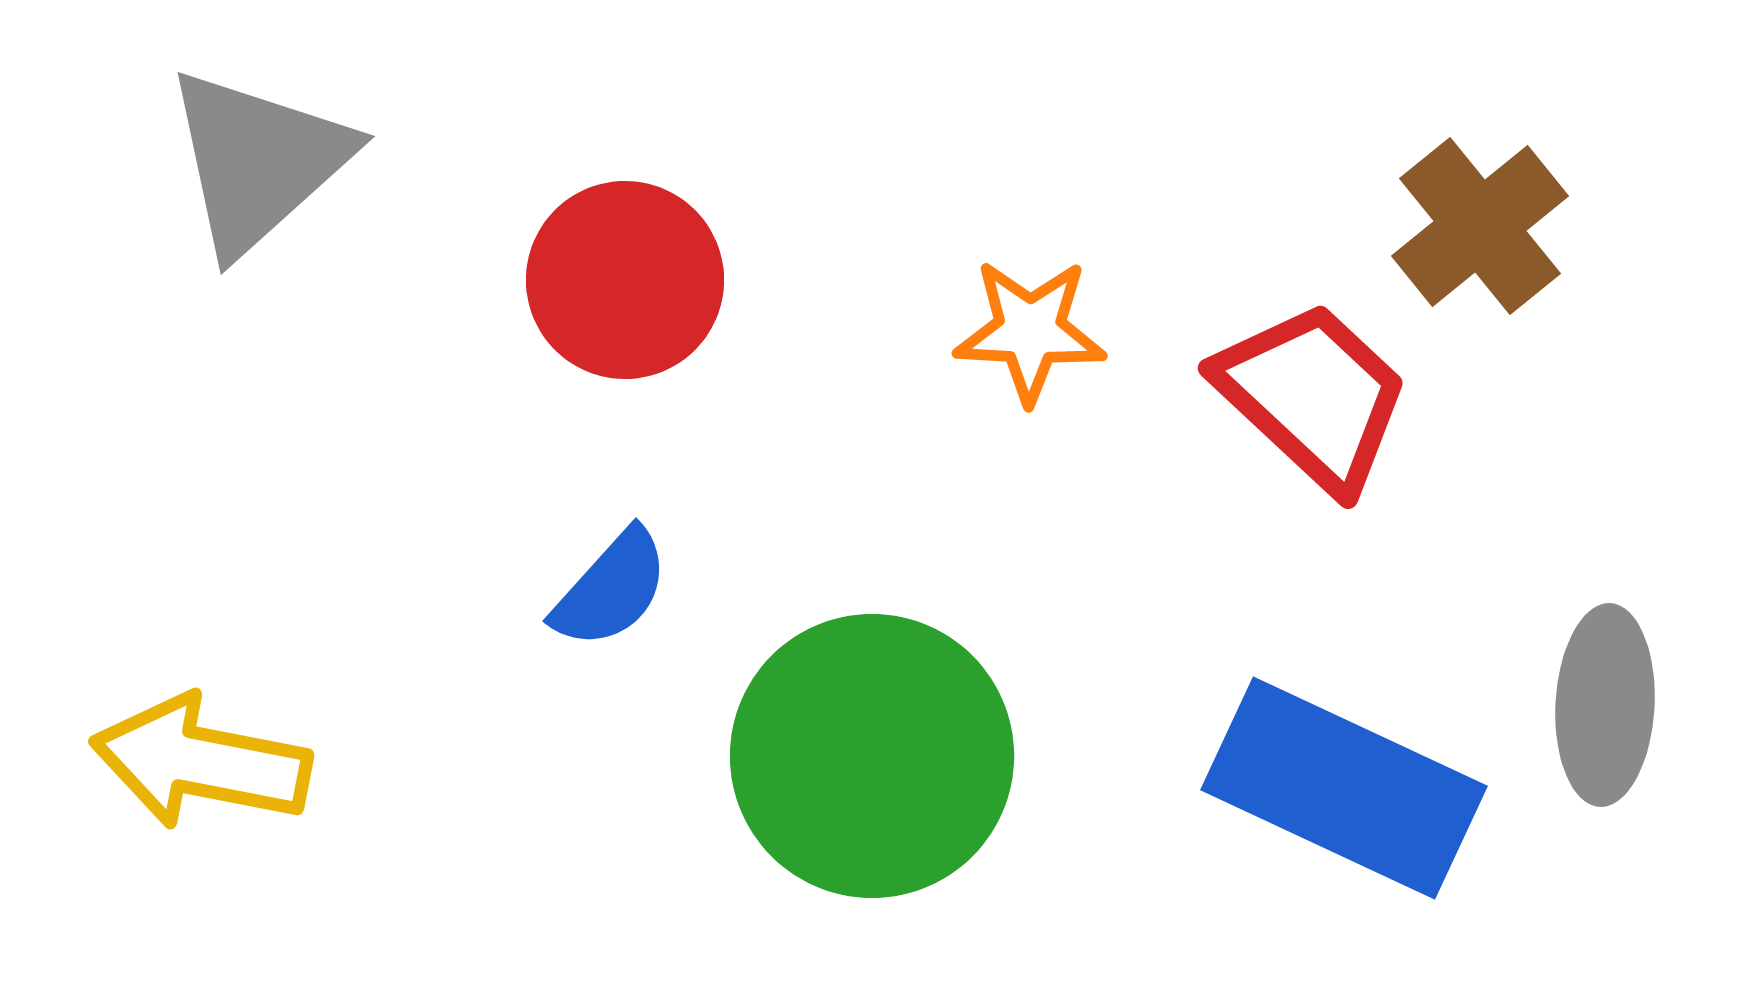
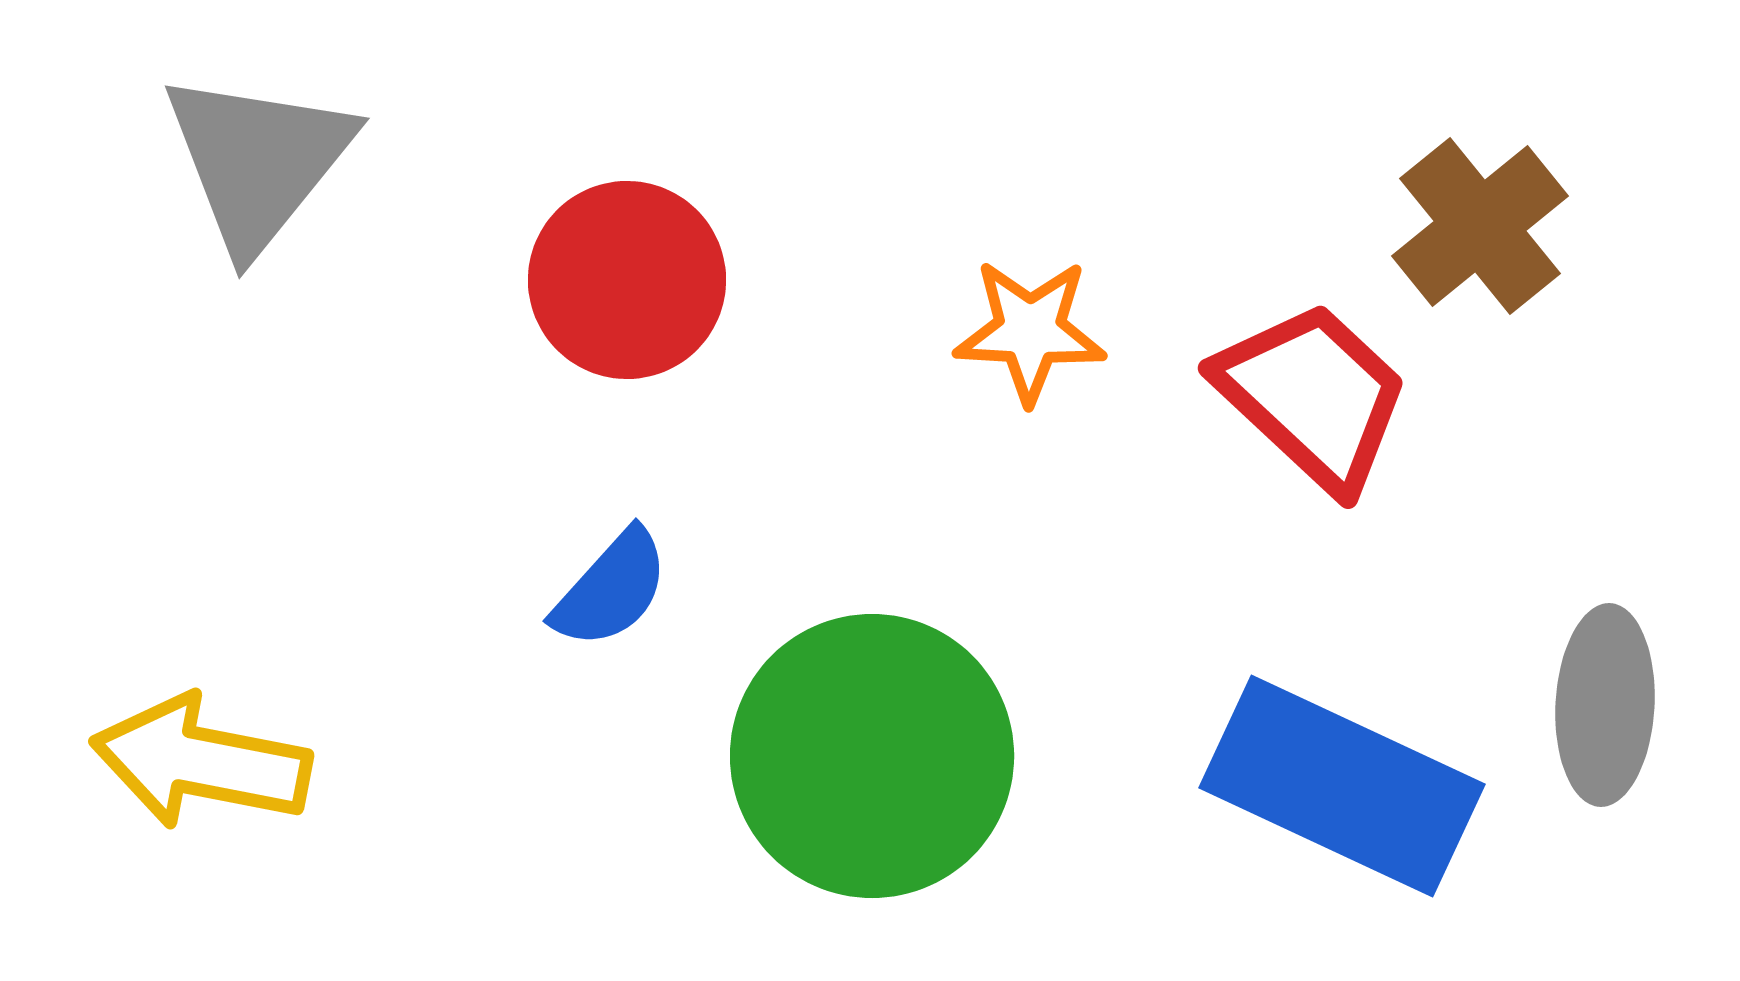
gray triangle: rotated 9 degrees counterclockwise
red circle: moved 2 px right
blue rectangle: moved 2 px left, 2 px up
